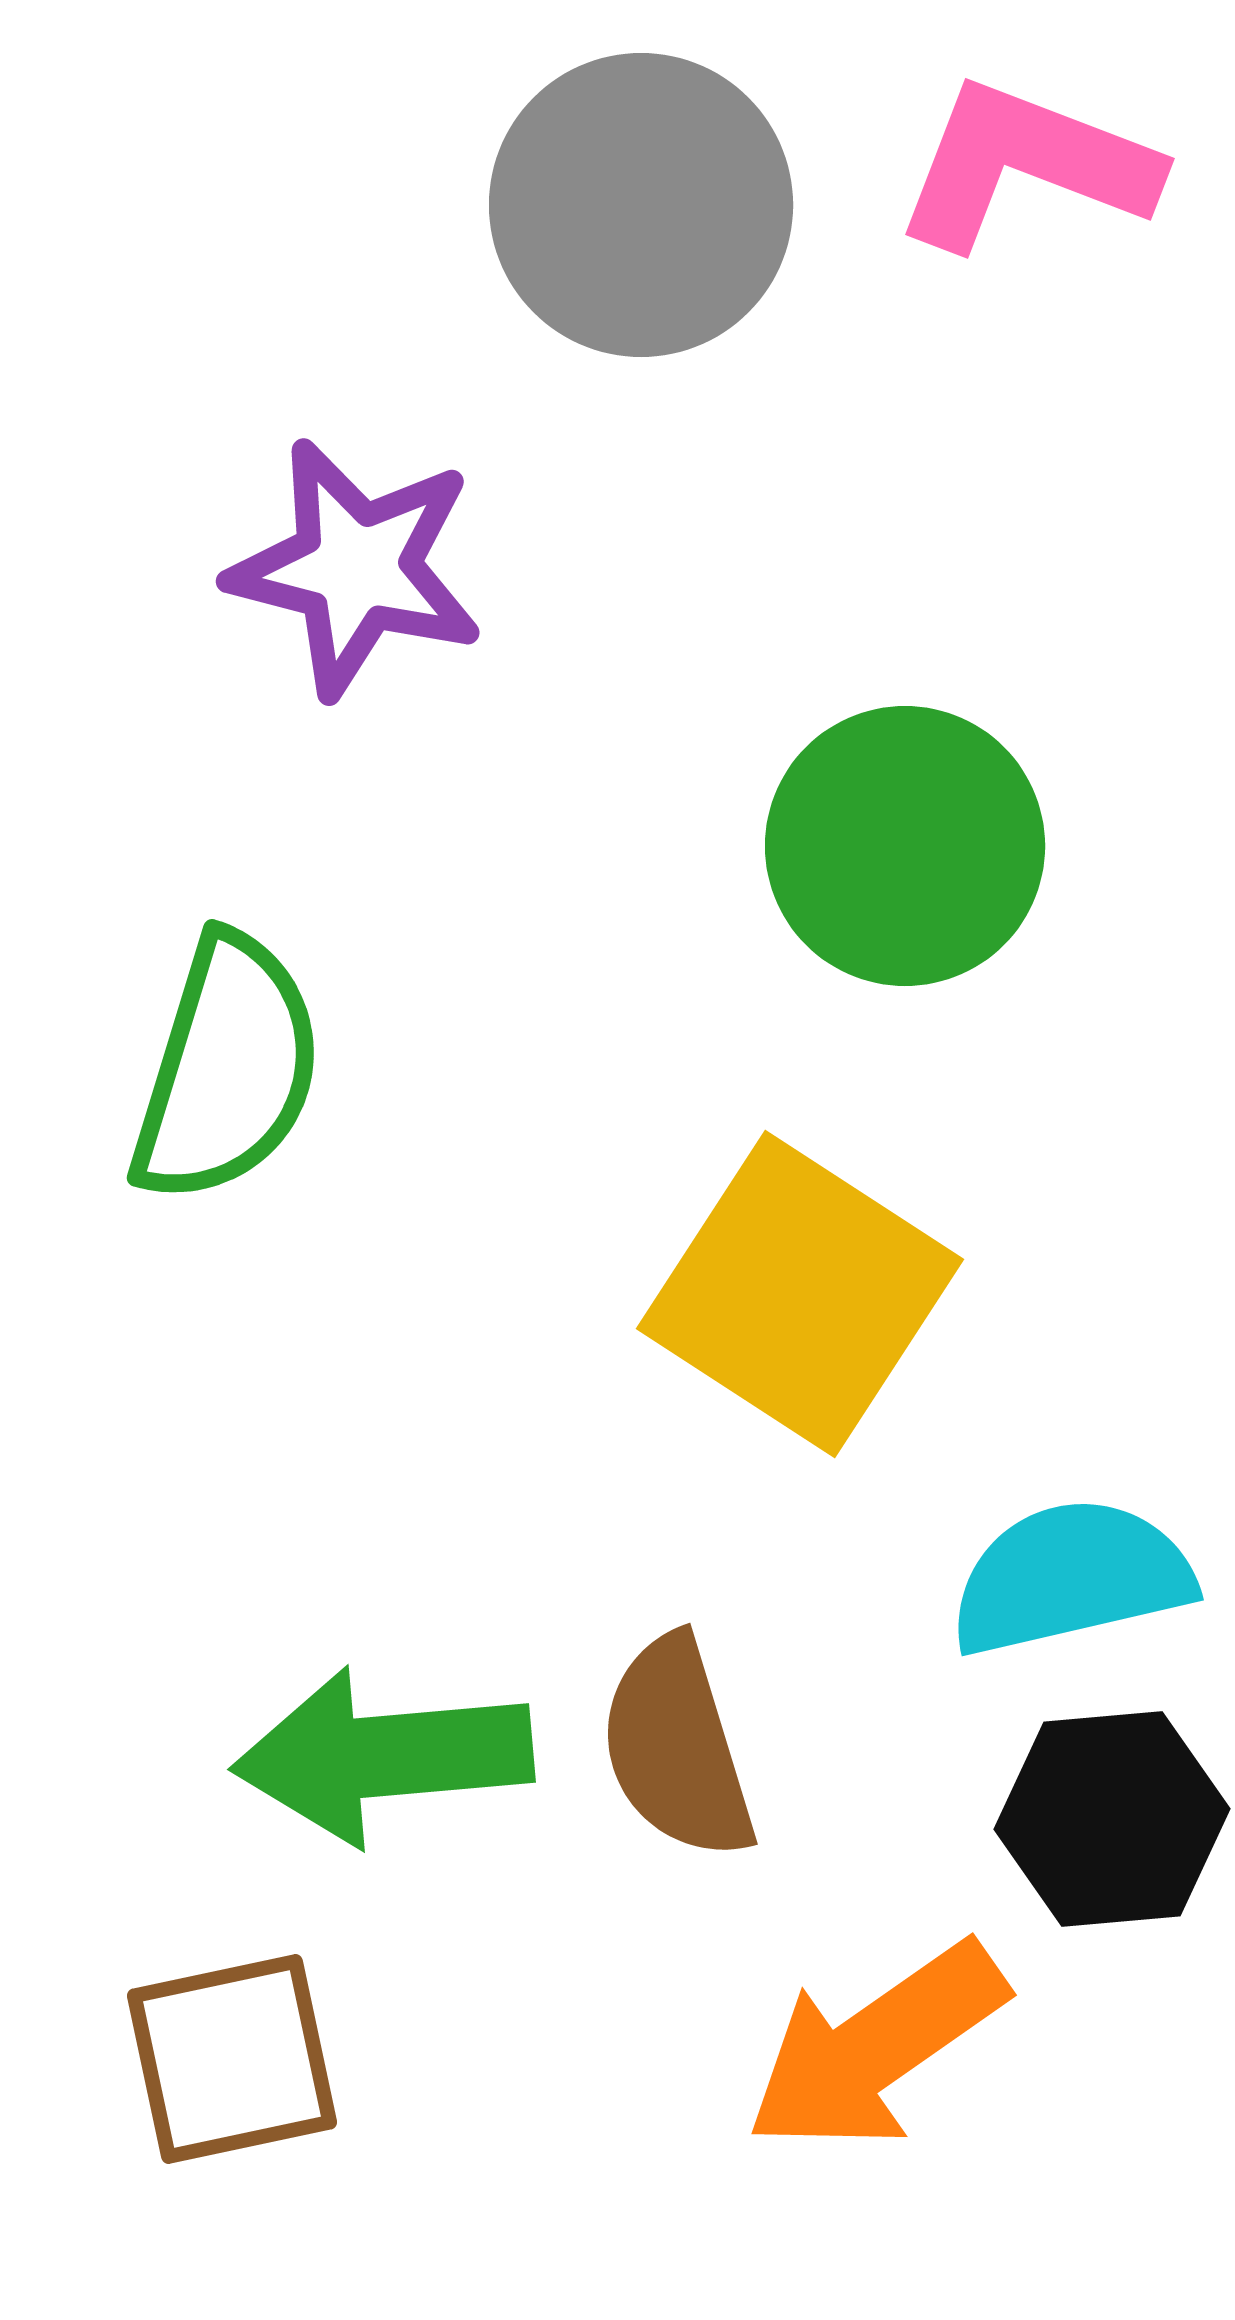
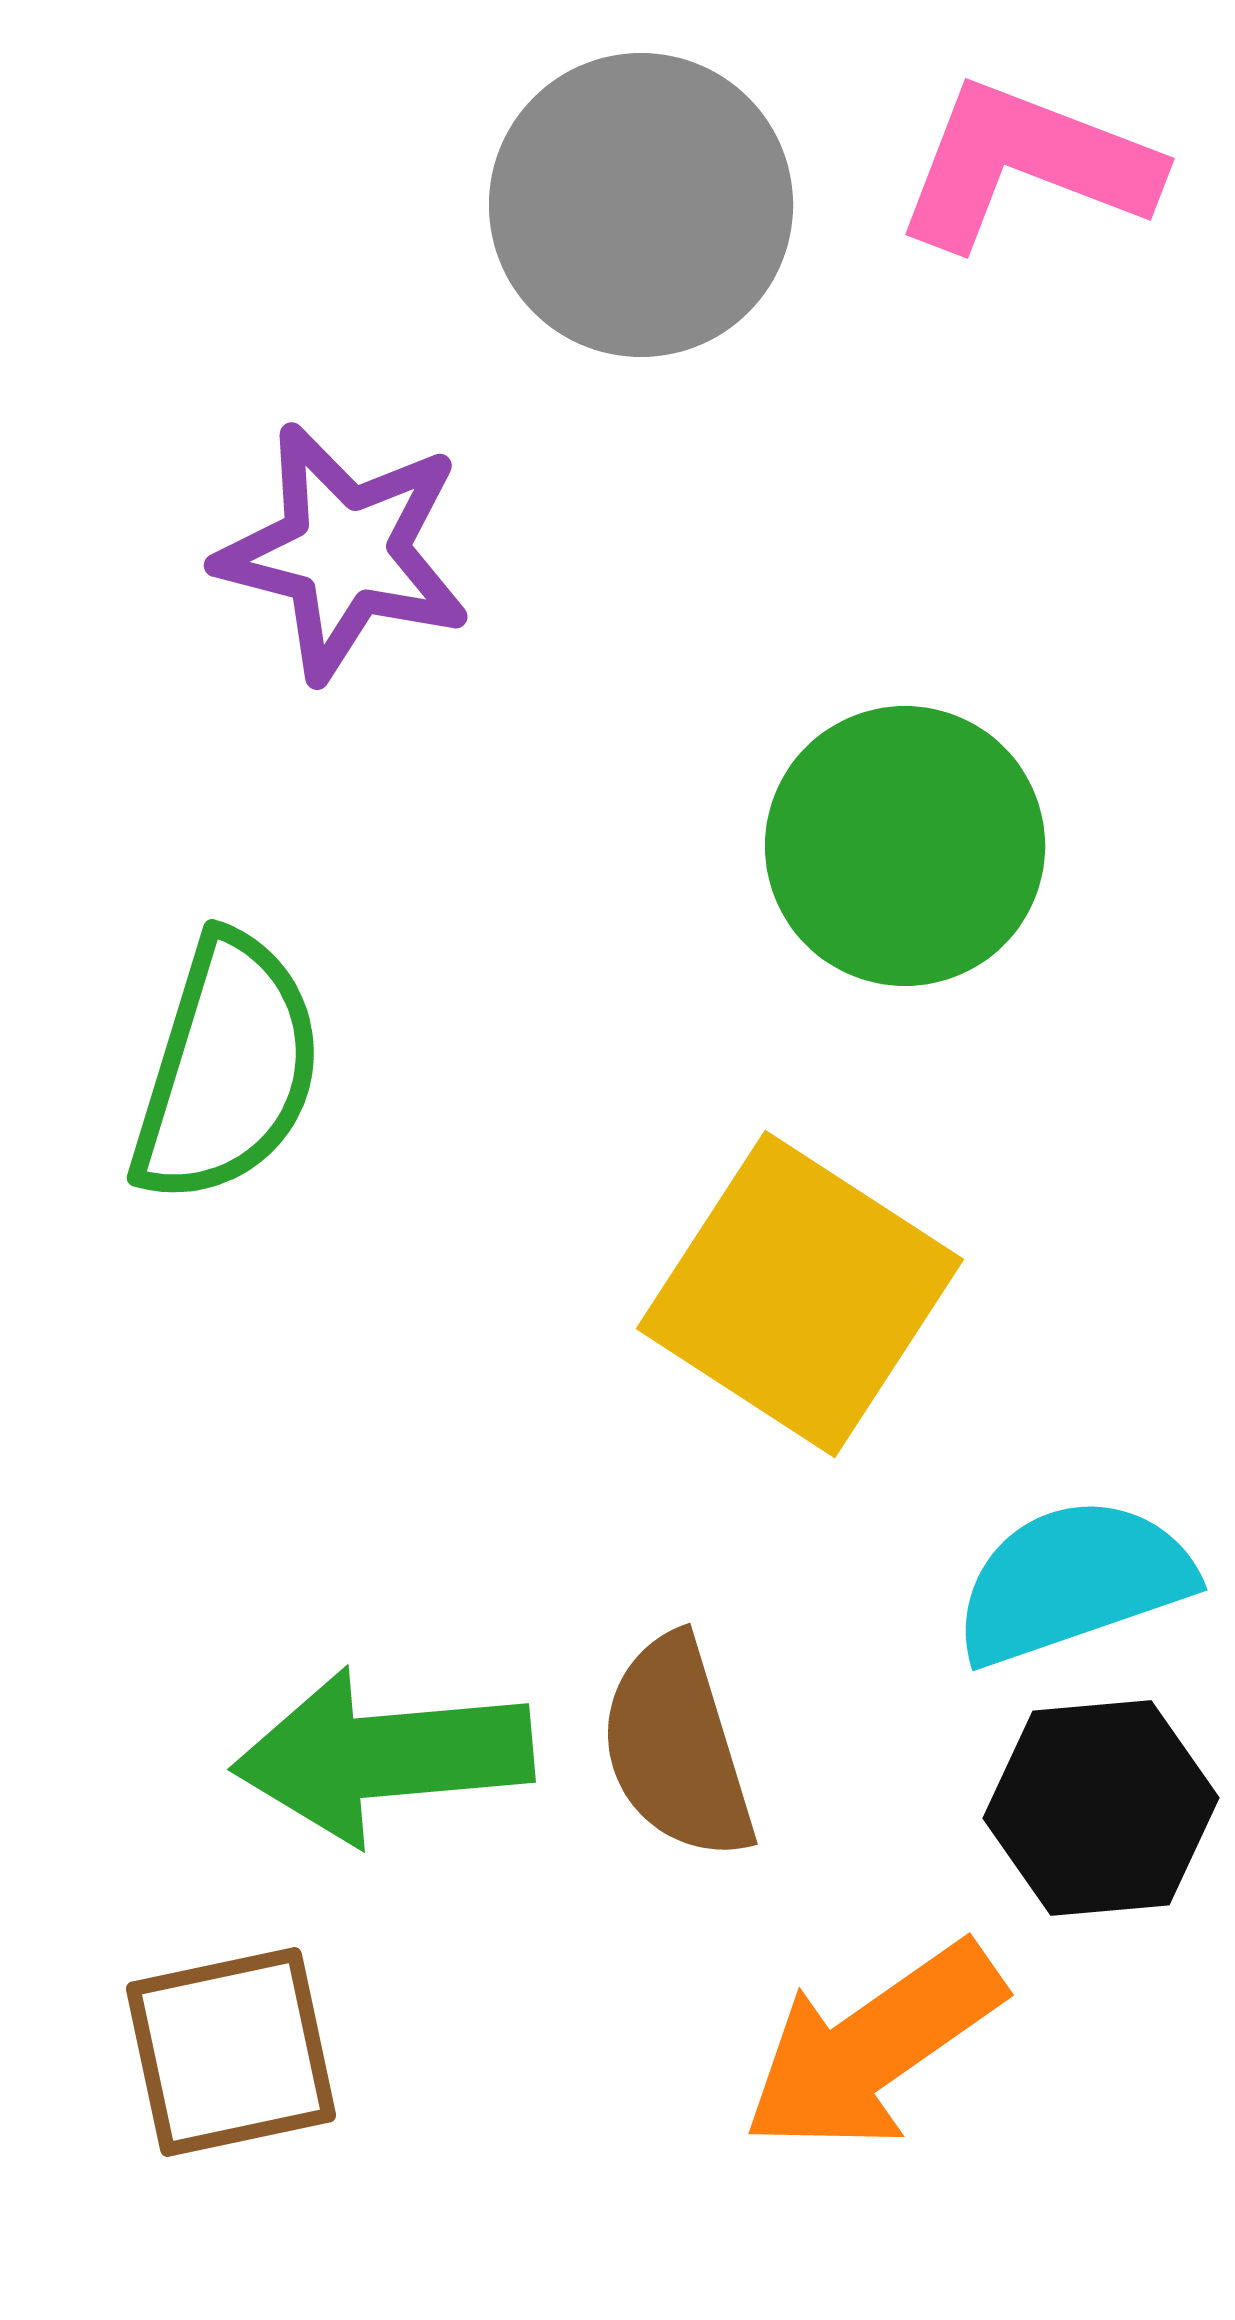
purple star: moved 12 px left, 16 px up
cyan semicircle: moved 2 px right, 4 px down; rotated 6 degrees counterclockwise
black hexagon: moved 11 px left, 11 px up
orange arrow: moved 3 px left
brown square: moved 1 px left, 7 px up
